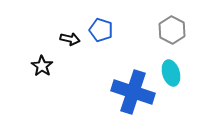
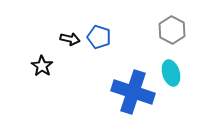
blue pentagon: moved 2 px left, 7 px down
